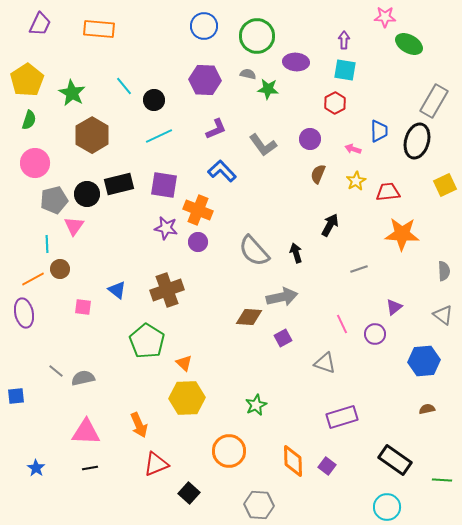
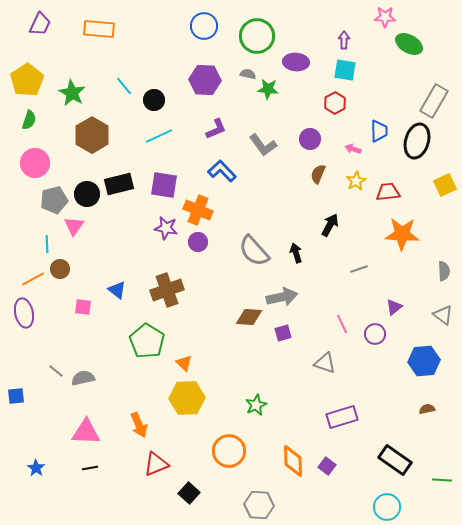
purple square at (283, 338): moved 5 px up; rotated 12 degrees clockwise
